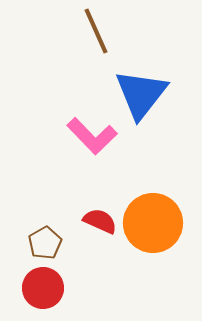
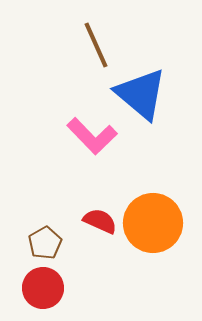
brown line: moved 14 px down
blue triangle: rotated 28 degrees counterclockwise
